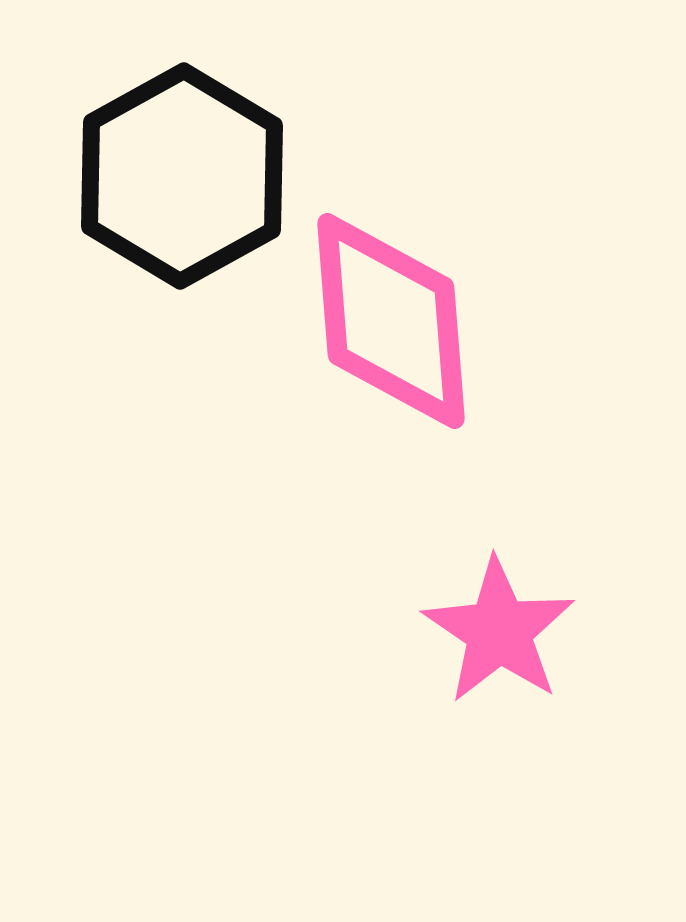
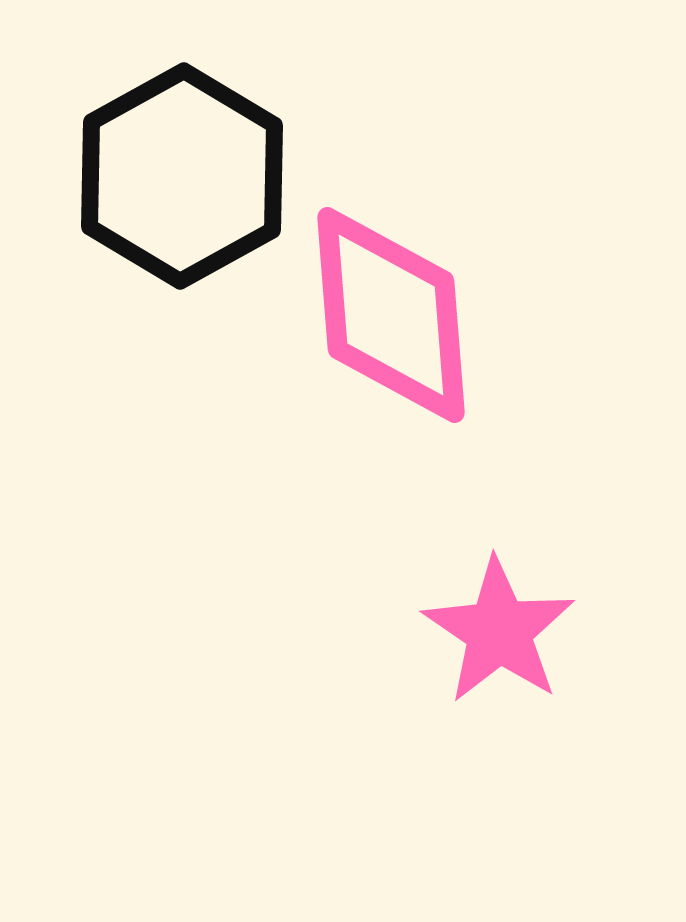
pink diamond: moved 6 px up
